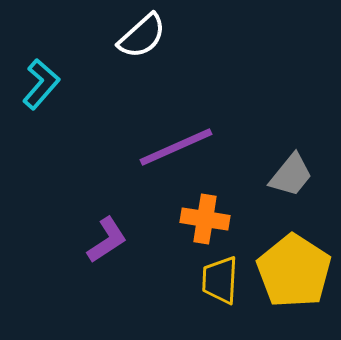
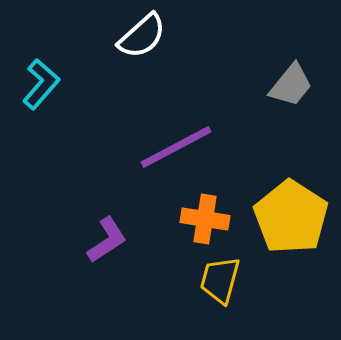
purple line: rotated 4 degrees counterclockwise
gray trapezoid: moved 90 px up
yellow pentagon: moved 3 px left, 54 px up
yellow trapezoid: rotated 12 degrees clockwise
